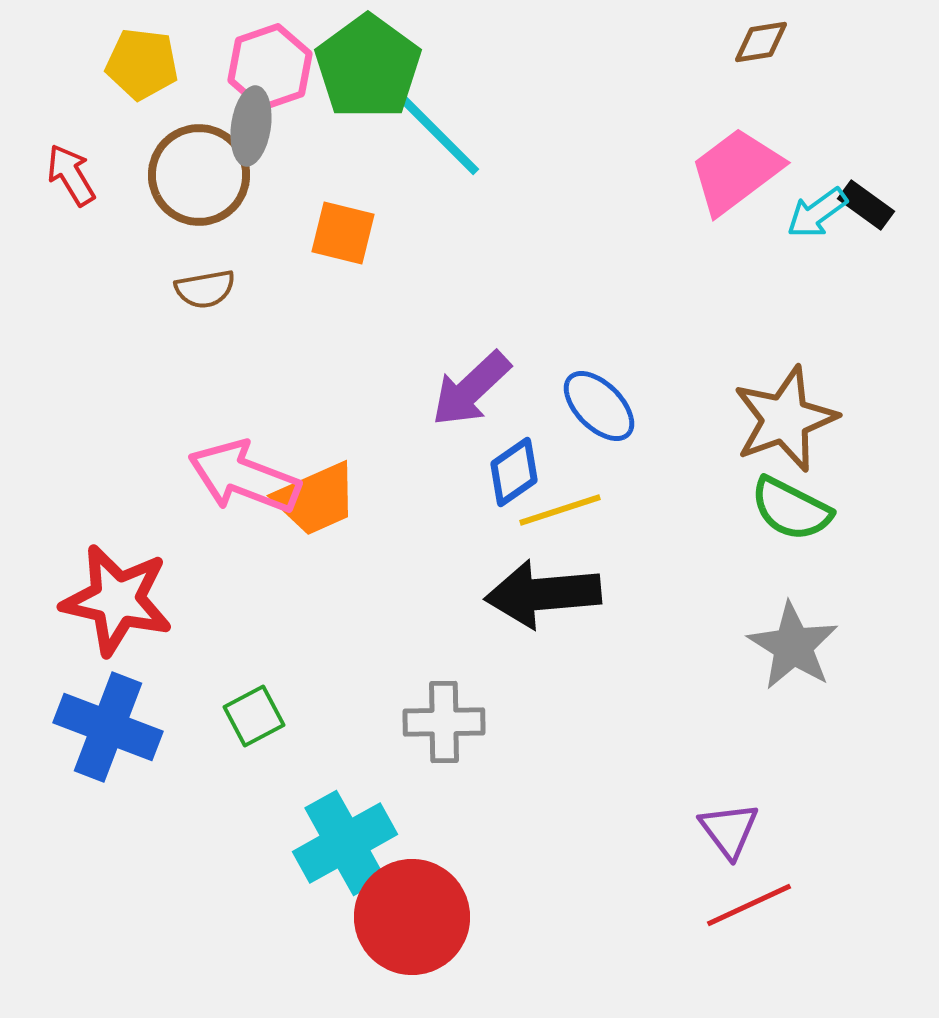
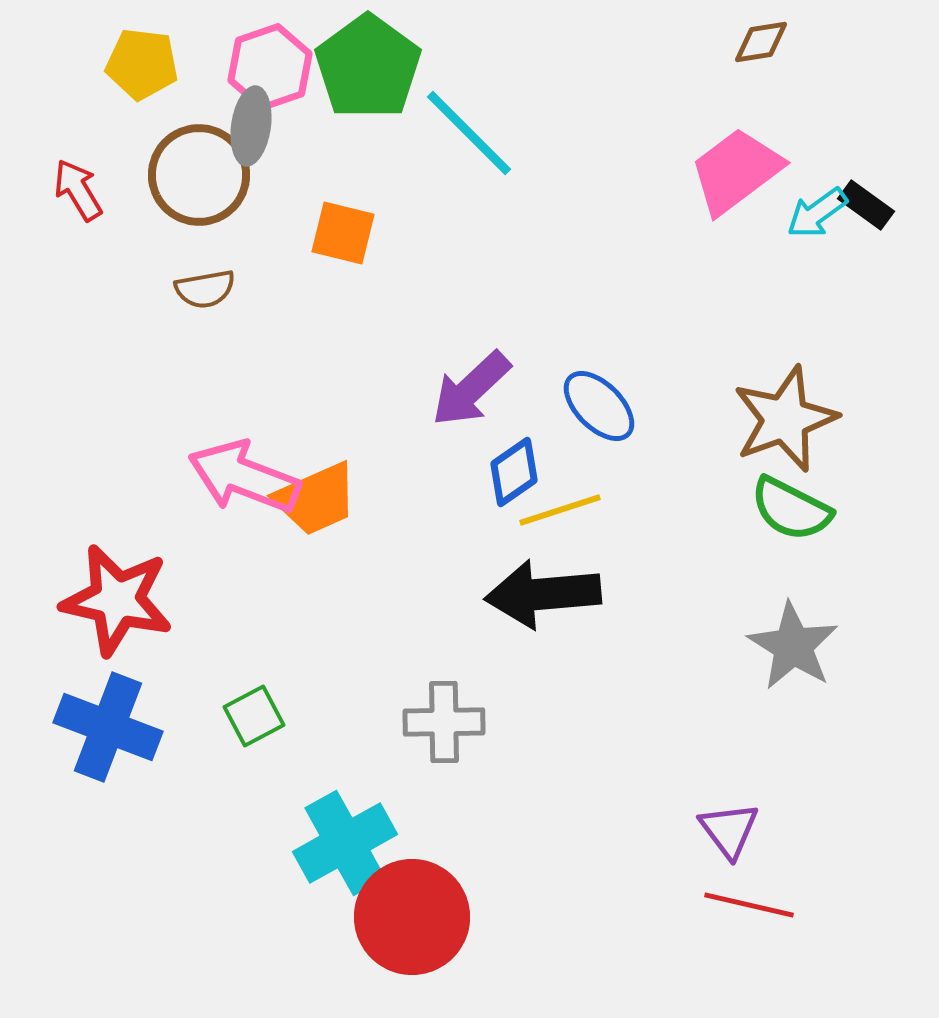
cyan line: moved 32 px right
red arrow: moved 7 px right, 15 px down
red line: rotated 38 degrees clockwise
